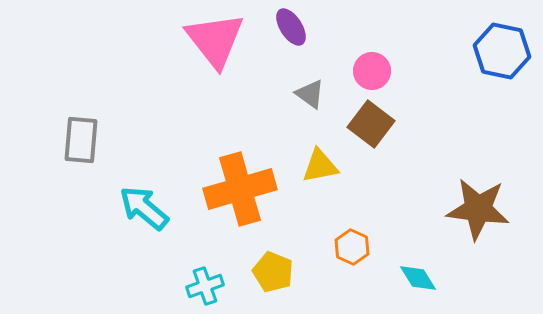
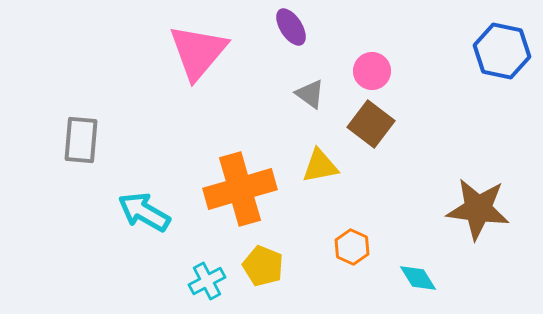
pink triangle: moved 17 px left, 12 px down; rotated 18 degrees clockwise
cyan arrow: moved 4 px down; rotated 10 degrees counterclockwise
yellow pentagon: moved 10 px left, 6 px up
cyan cross: moved 2 px right, 5 px up; rotated 9 degrees counterclockwise
